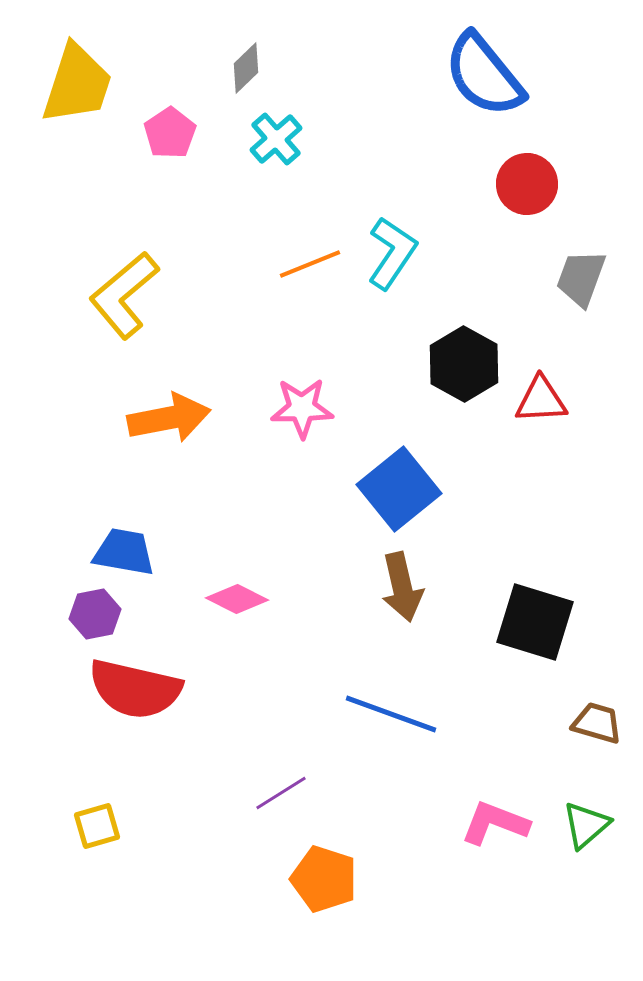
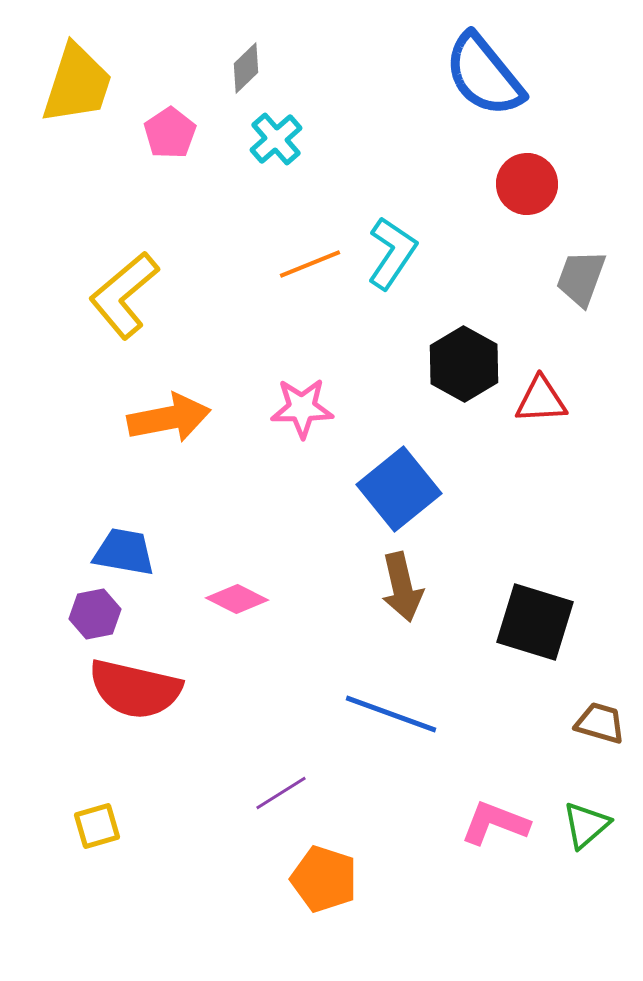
brown trapezoid: moved 3 px right
